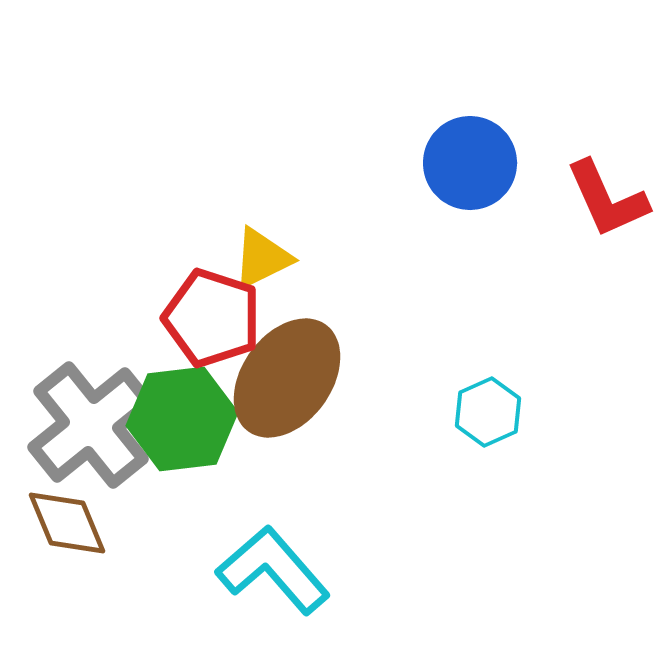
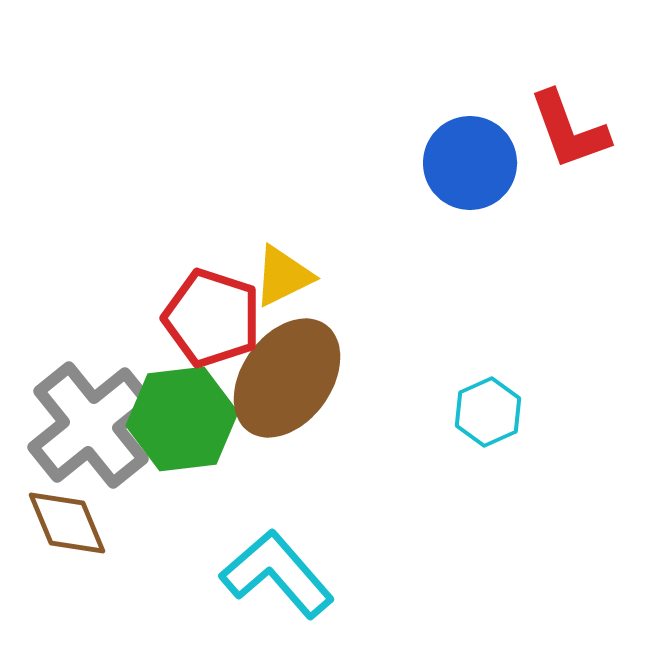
red L-shape: moved 38 px left, 69 px up; rotated 4 degrees clockwise
yellow triangle: moved 21 px right, 18 px down
cyan L-shape: moved 4 px right, 4 px down
